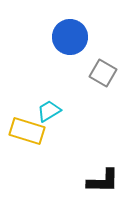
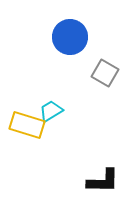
gray square: moved 2 px right
cyan trapezoid: moved 2 px right
yellow rectangle: moved 6 px up
